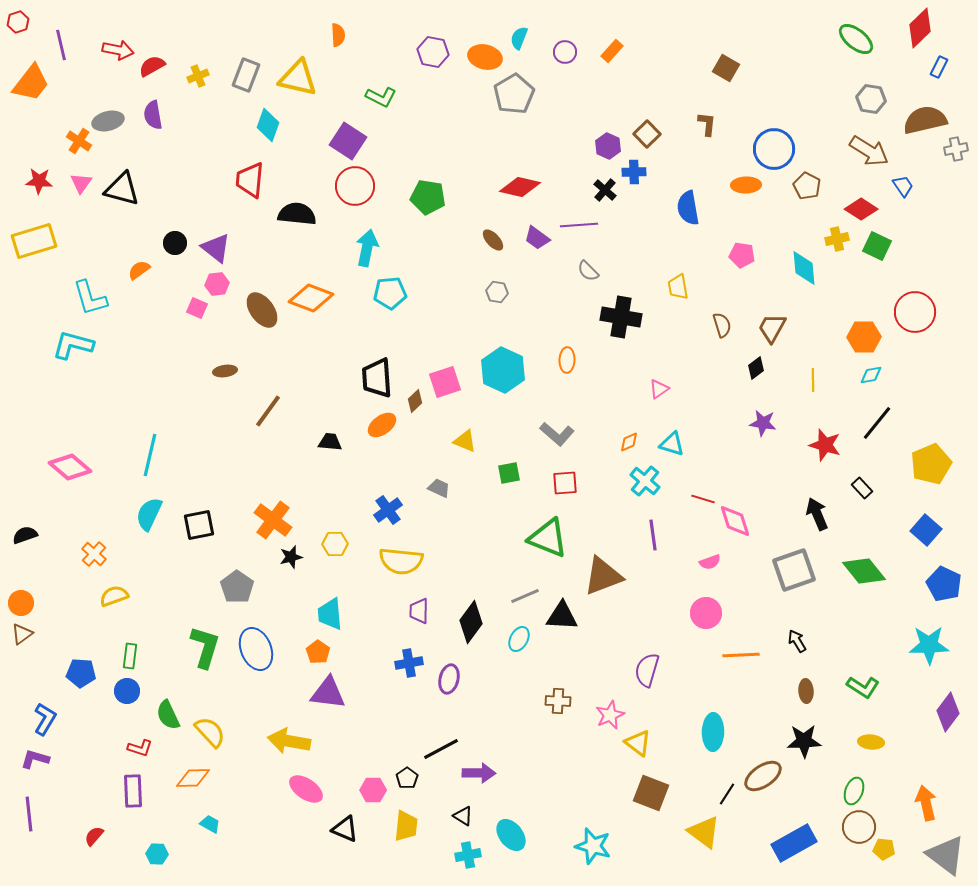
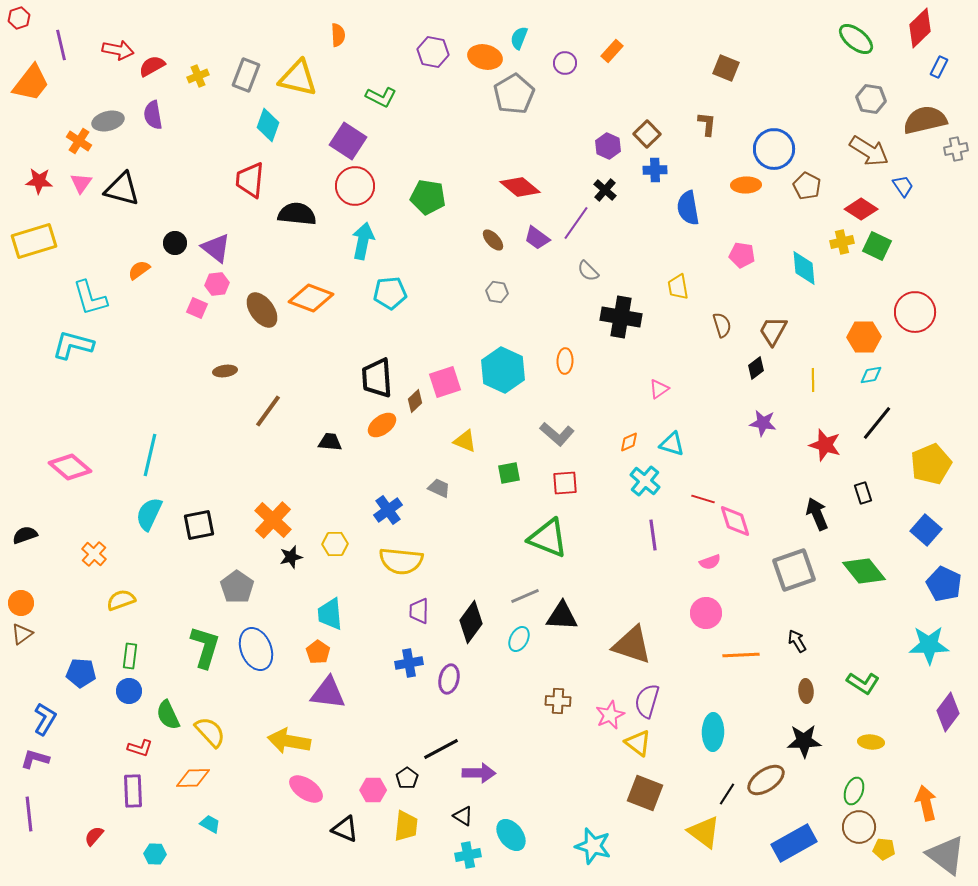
red hexagon at (18, 22): moved 1 px right, 4 px up
purple circle at (565, 52): moved 11 px down
brown square at (726, 68): rotated 8 degrees counterclockwise
blue cross at (634, 172): moved 21 px right, 2 px up
red diamond at (520, 187): rotated 27 degrees clockwise
purple line at (579, 225): moved 3 px left, 2 px up; rotated 51 degrees counterclockwise
yellow cross at (837, 239): moved 5 px right, 3 px down
cyan arrow at (367, 248): moved 4 px left, 7 px up
brown trapezoid at (772, 328): moved 1 px right, 3 px down
orange ellipse at (567, 360): moved 2 px left, 1 px down
black rectangle at (862, 488): moved 1 px right, 5 px down; rotated 25 degrees clockwise
orange cross at (273, 520): rotated 6 degrees clockwise
brown triangle at (603, 576): moved 29 px right, 69 px down; rotated 39 degrees clockwise
yellow semicircle at (114, 596): moved 7 px right, 4 px down
purple semicircle at (647, 670): moved 31 px down
green L-shape at (863, 687): moved 4 px up
blue circle at (127, 691): moved 2 px right
brown ellipse at (763, 776): moved 3 px right, 4 px down
brown square at (651, 793): moved 6 px left
cyan hexagon at (157, 854): moved 2 px left
